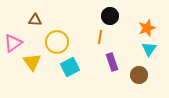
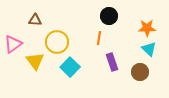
black circle: moved 1 px left
orange star: rotated 18 degrees clockwise
orange line: moved 1 px left, 1 px down
pink triangle: moved 1 px down
cyan triangle: rotated 21 degrees counterclockwise
yellow triangle: moved 3 px right, 1 px up
cyan square: rotated 18 degrees counterclockwise
brown circle: moved 1 px right, 3 px up
